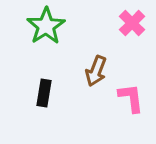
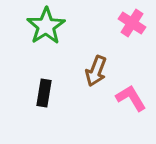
pink cross: rotated 12 degrees counterclockwise
pink L-shape: rotated 24 degrees counterclockwise
